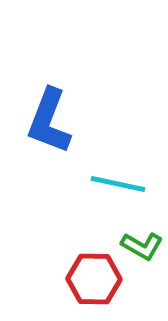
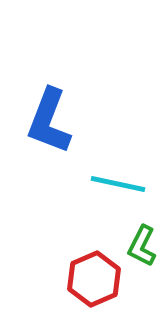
green L-shape: rotated 87 degrees clockwise
red hexagon: rotated 24 degrees counterclockwise
